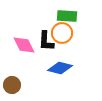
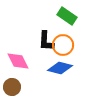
green rectangle: rotated 30 degrees clockwise
orange circle: moved 1 px right, 12 px down
pink diamond: moved 6 px left, 16 px down
brown circle: moved 2 px down
